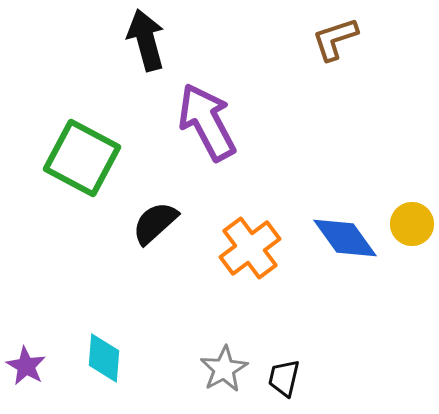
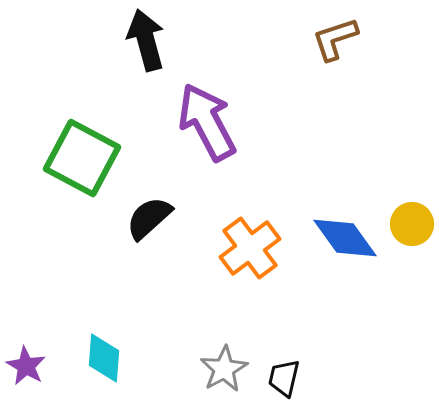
black semicircle: moved 6 px left, 5 px up
